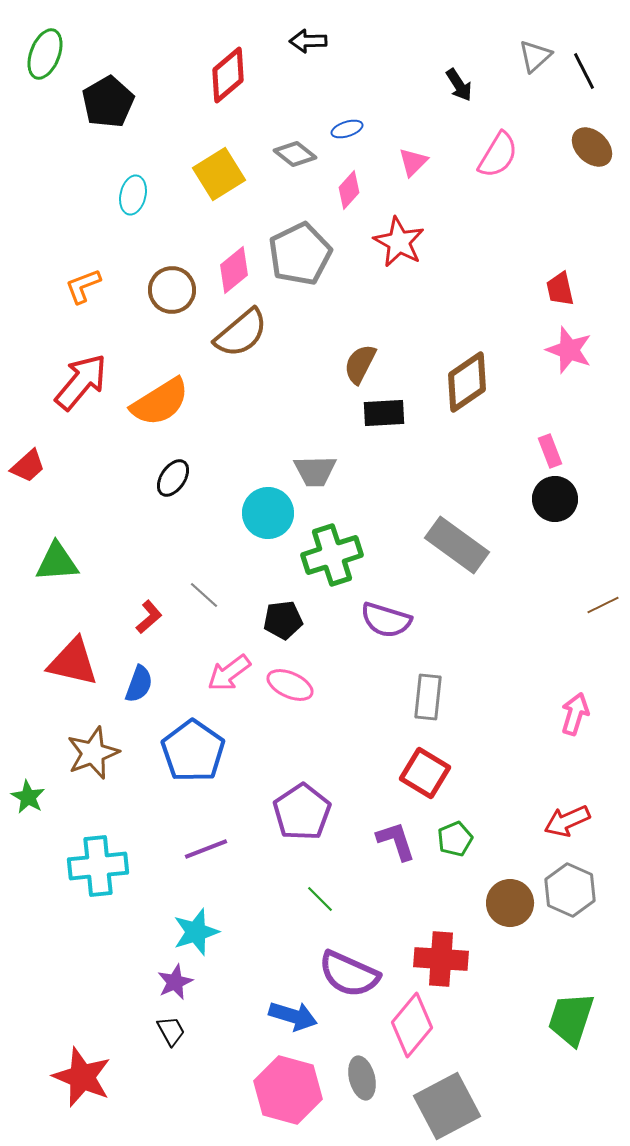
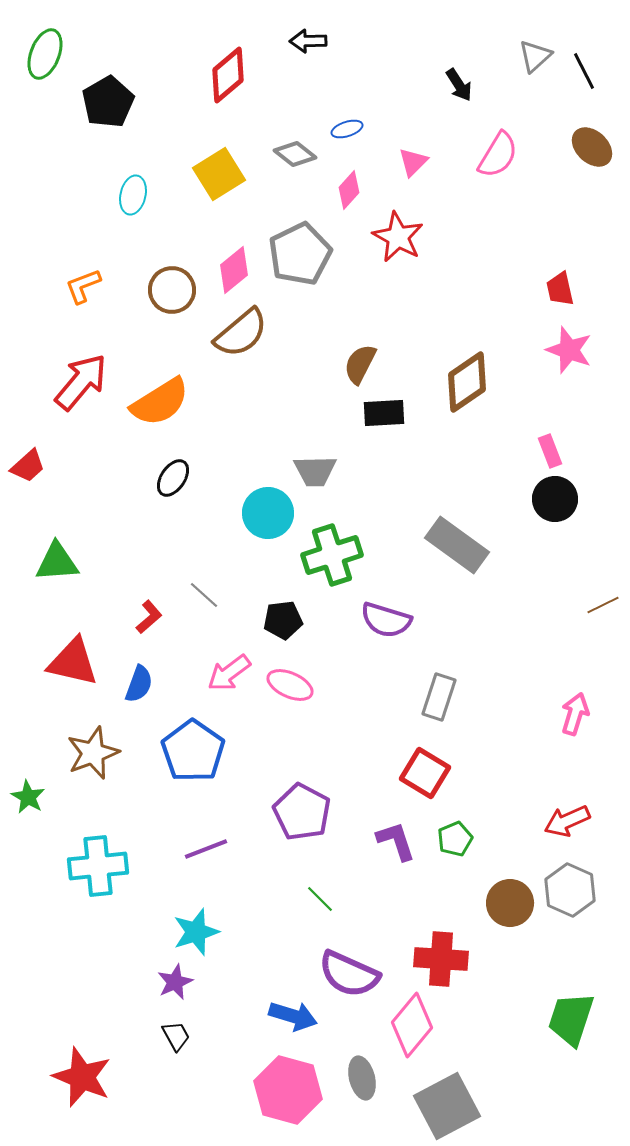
red star at (399, 242): moved 1 px left, 5 px up
gray rectangle at (428, 697): moved 11 px right; rotated 12 degrees clockwise
purple pentagon at (302, 812): rotated 10 degrees counterclockwise
black trapezoid at (171, 1031): moved 5 px right, 5 px down
